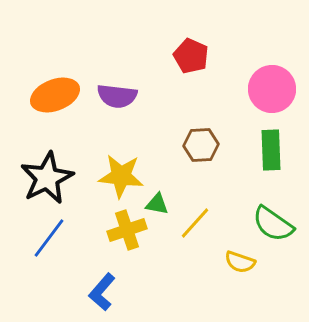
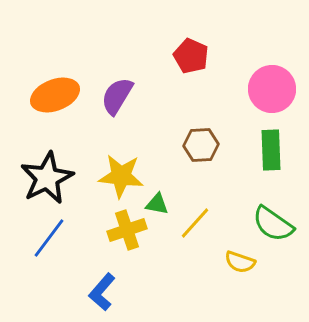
purple semicircle: rotated 114 degrees clockwise
